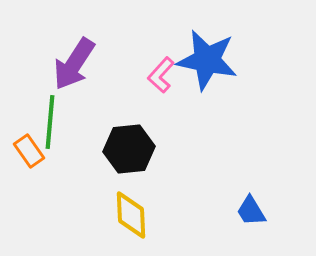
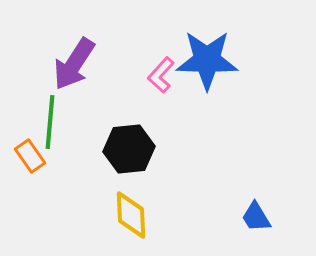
blue star: rotated 10 degrees counterclockwise
orange rectangle: moved 1 px right, 5 px down
blue trapezoid: moved 5 px right, 6 px down
